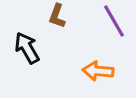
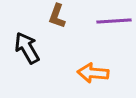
purple line: rotated 64 degrees counterclockwise
orange arrow: moved 5 px left, 2 px down
